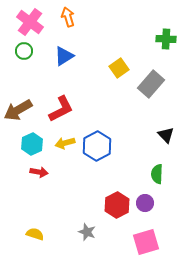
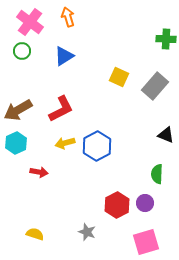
green circle: moved 2 px left
yellow square: moved 9 px down; rotated 30 degrees counterclockwise
gray rectangle: moved 4 px right, 2 px down
black triangle: rotated 24 degrees counterclockwise
cyan hexagon: moved 16 px left, 1 px up
